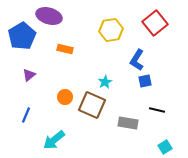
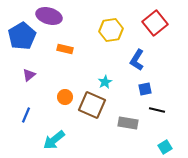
blue square: moved 8 px down
